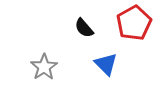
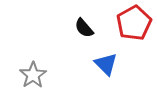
gray star: moved 11 px left, 8 px down
